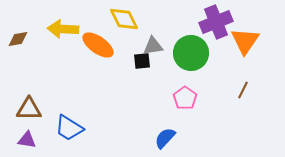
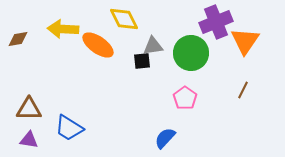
purple triangle: moved 2 px right
